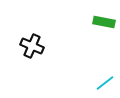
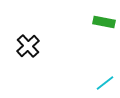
black cross: moved 4 px left; rotated 25 degrees clockwise
